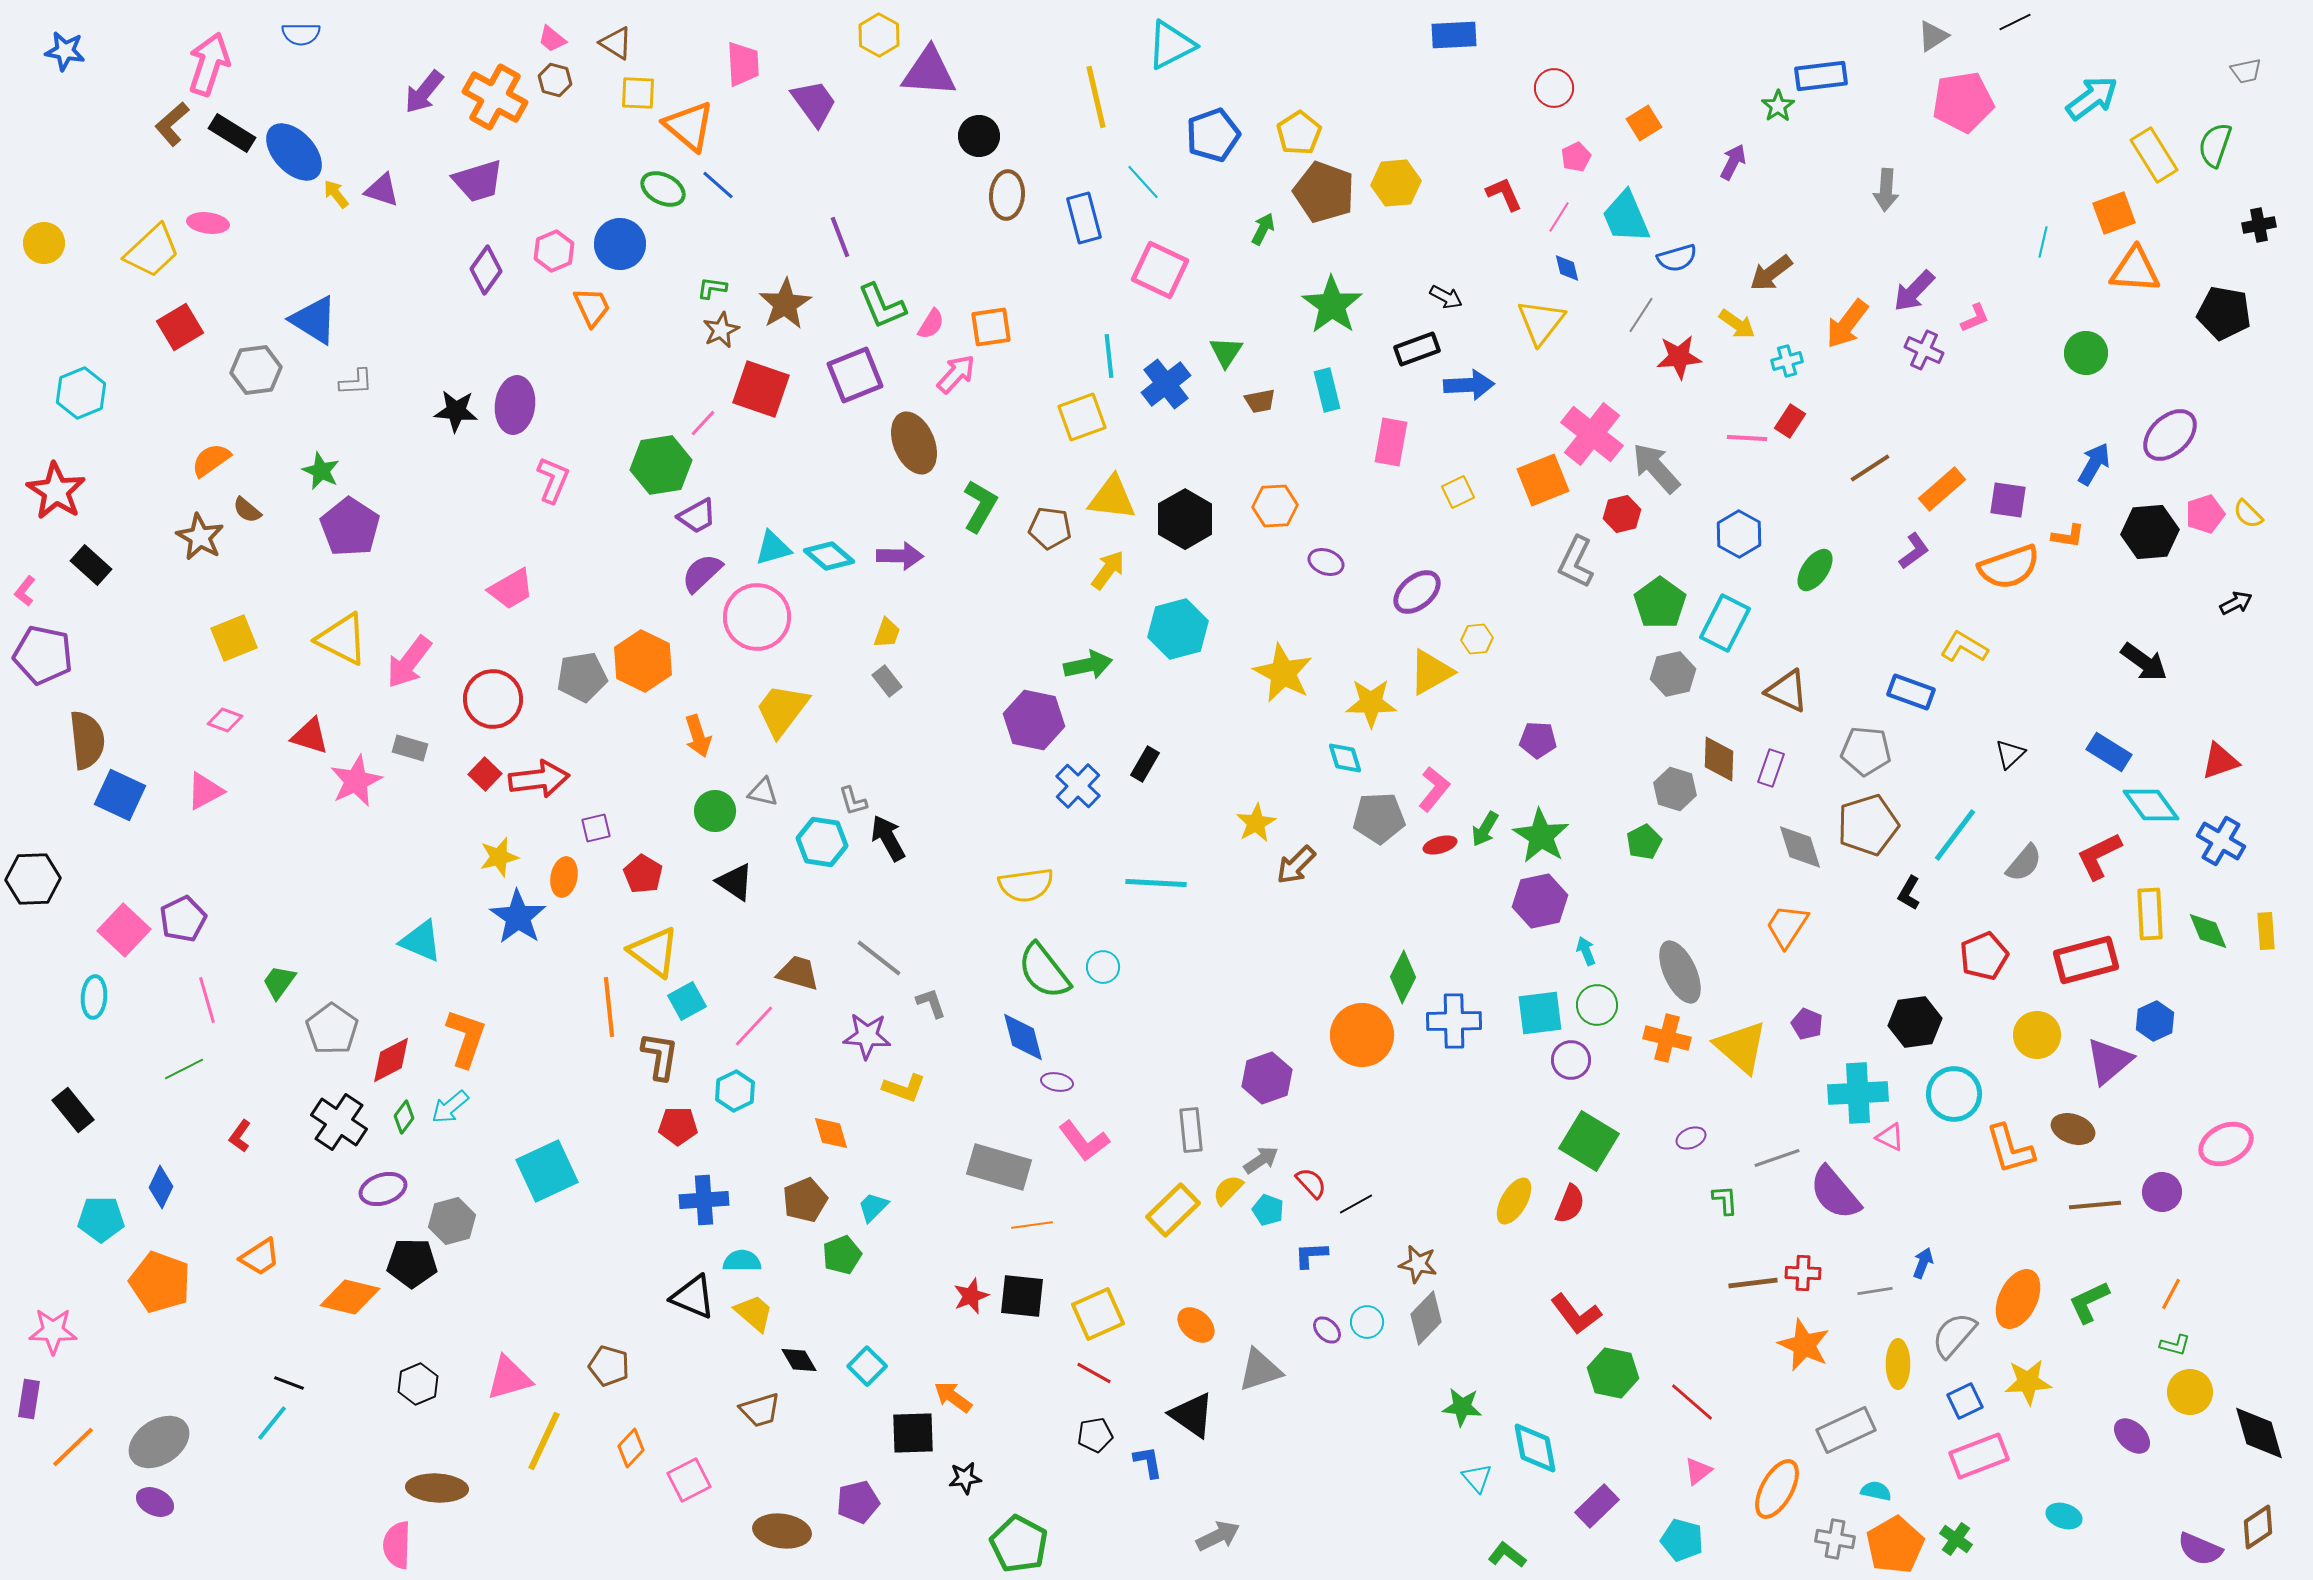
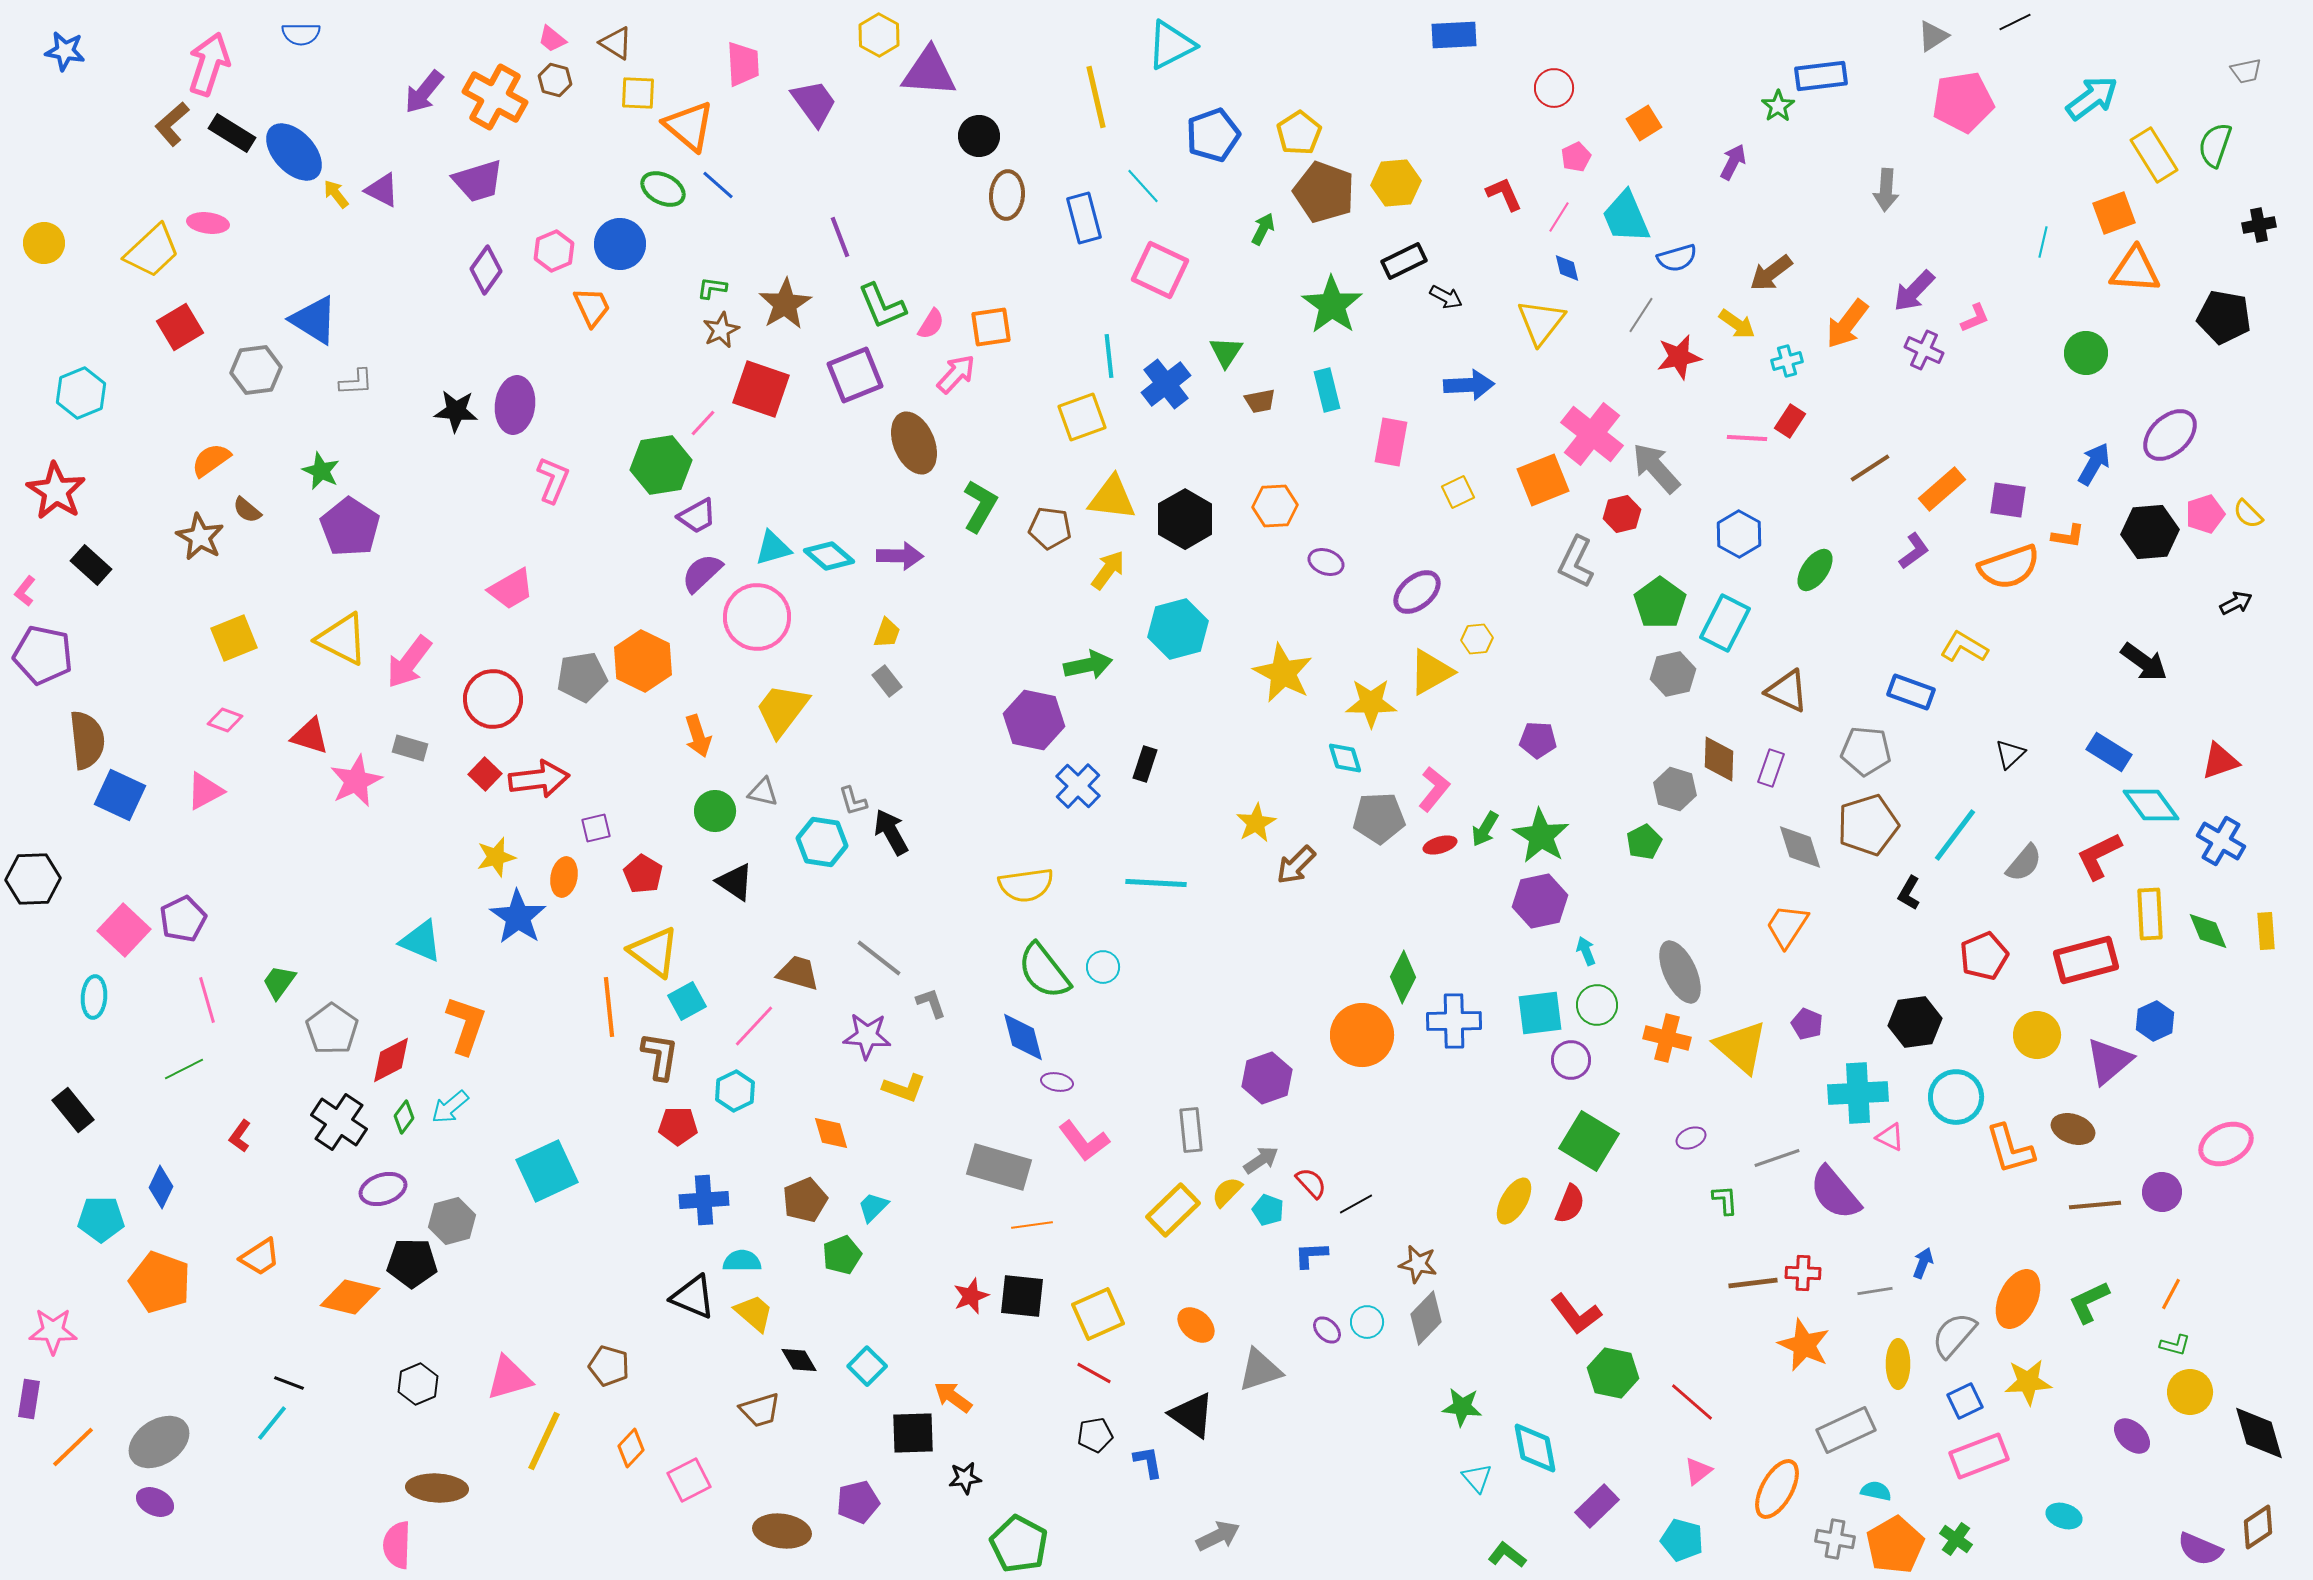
cyan line at (1143, 182): moved 4 px down
purple triangle at (382, 190): rotated 9 degrees clockwise
black pentagon at (2224, 313): moved 4 px down
black rectangle at (1417, 349): moved 13 px left, 88 px up; rotated 6 degrees counterclockwise
red star at (1679, 357): rotated 6 degrees counterclockwise
black rectangle at (1145, 764): rotated 12 degrees counterclockwise
black arrow at (888, 838): moved 3 px right, 6 px up
yellow star at (499, 857): moved 3 px left
orange L-shape at (466, 1038): moved 13 px up
cyan circle at (1954, 1094): moved 2 px right, 3 px down
yellow semicircle at (1228, 1190): moved 1 px left, 2 px down
